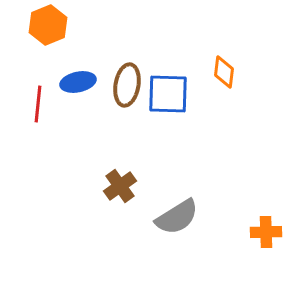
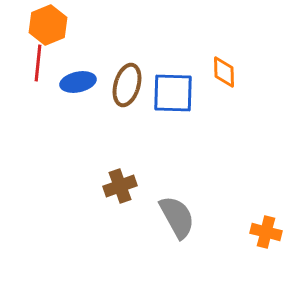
orange diamond: rotated 8 degrees counterclockwise
brown ellipse: rotated 6 degrees clockwise
blue square: moved 5 px right, 1 px up
red line: moved 41 px up
brown cross: rotated 16 degrees clockwise
gray semicircle: rotated 87 degrees counterclockwise
orange cross: rotated 16 degrees clockwise
